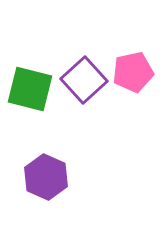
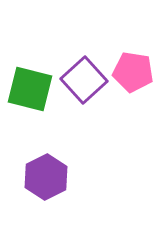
pink pentagon: rotated 21 degrees clockwise
purple hexagon: rotated 9 degrees clockwise
